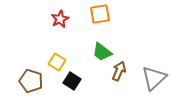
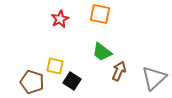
orange square: rotated 20 degrees clockwise
yellow square: moved 2 px left, 4 px down; rotated 18 degrees counterclockwise
brown pentagon: moved 1 px right, 1 px down
